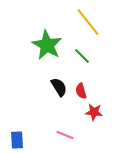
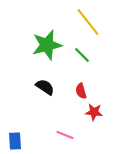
green star: rotated 28 degrees clockwise
green line: moved 1 px up
black semicircle: moved 14 px left; rotated 24 degrees counterclockwise
blue rectangle: moved 2 px left, 1 px down
